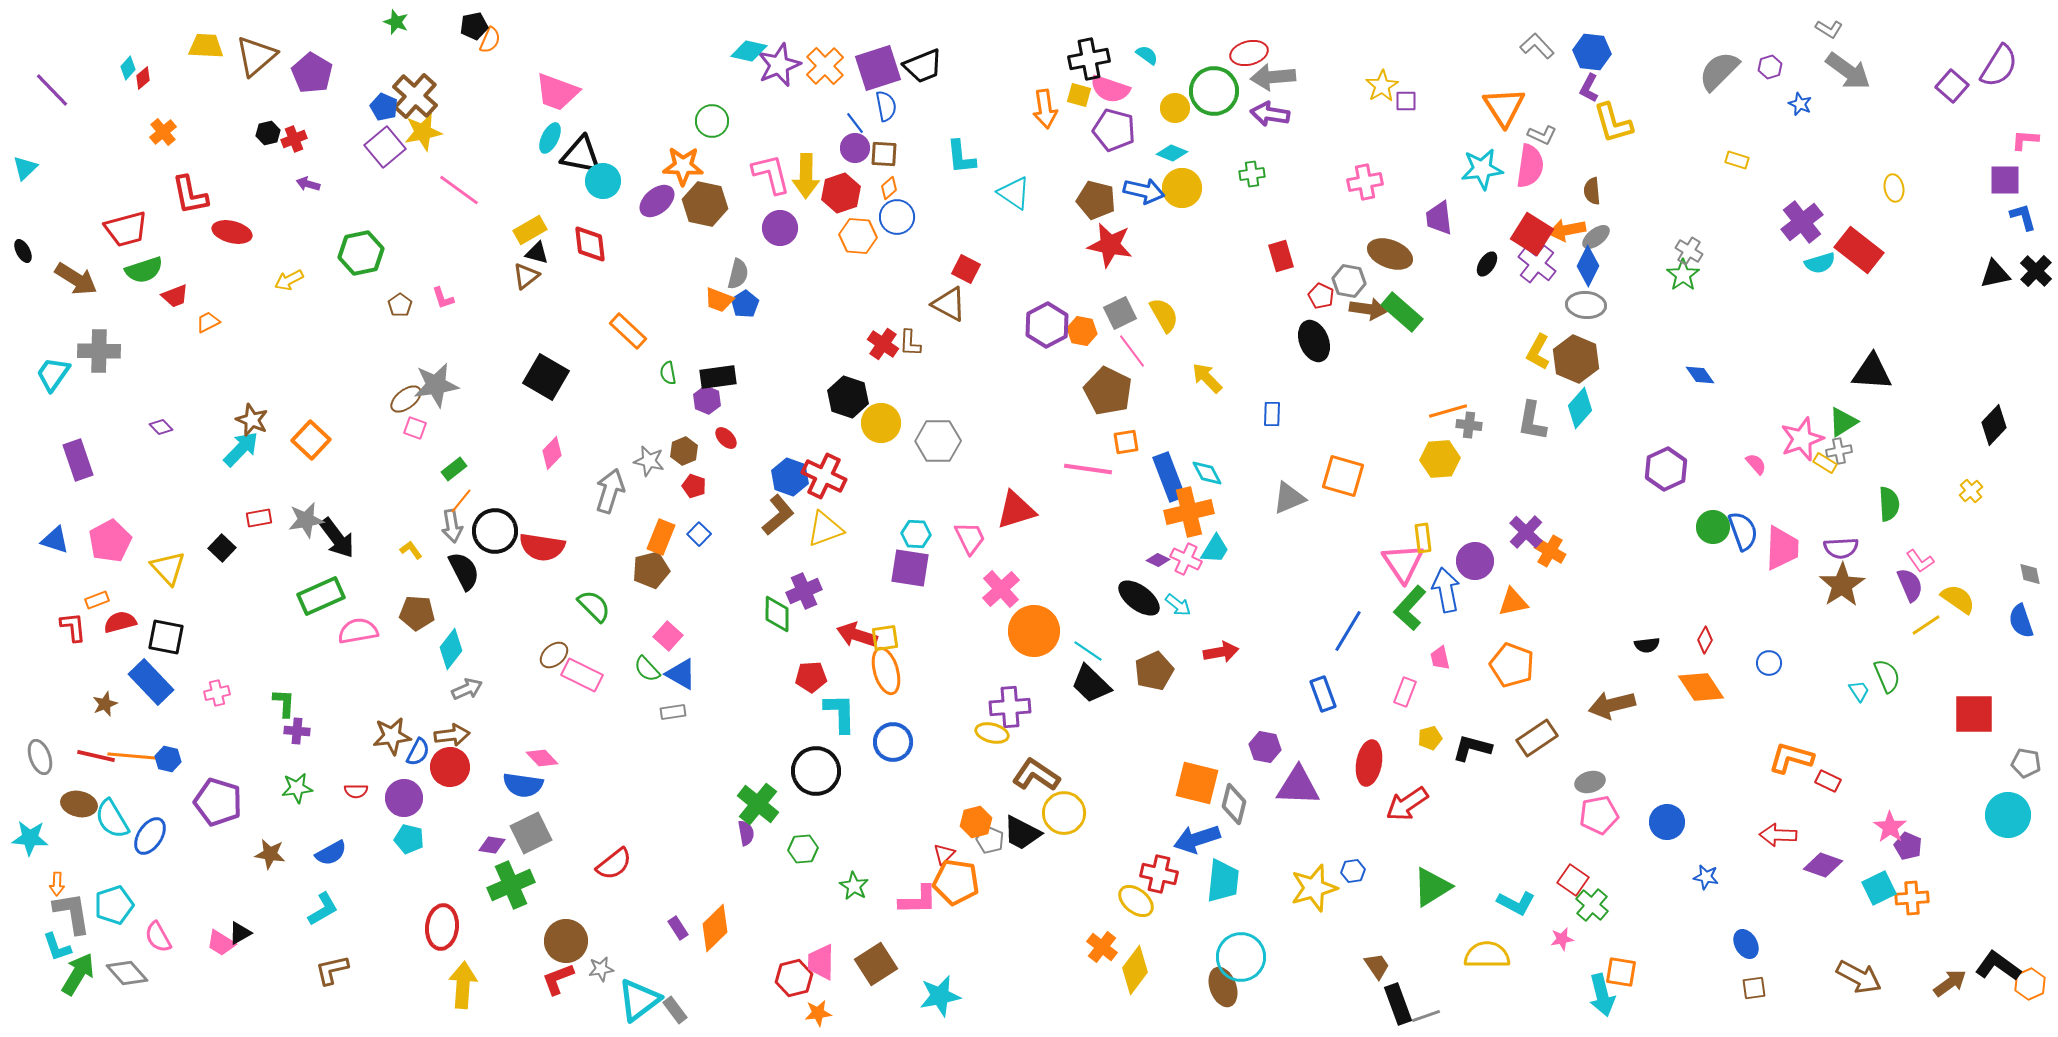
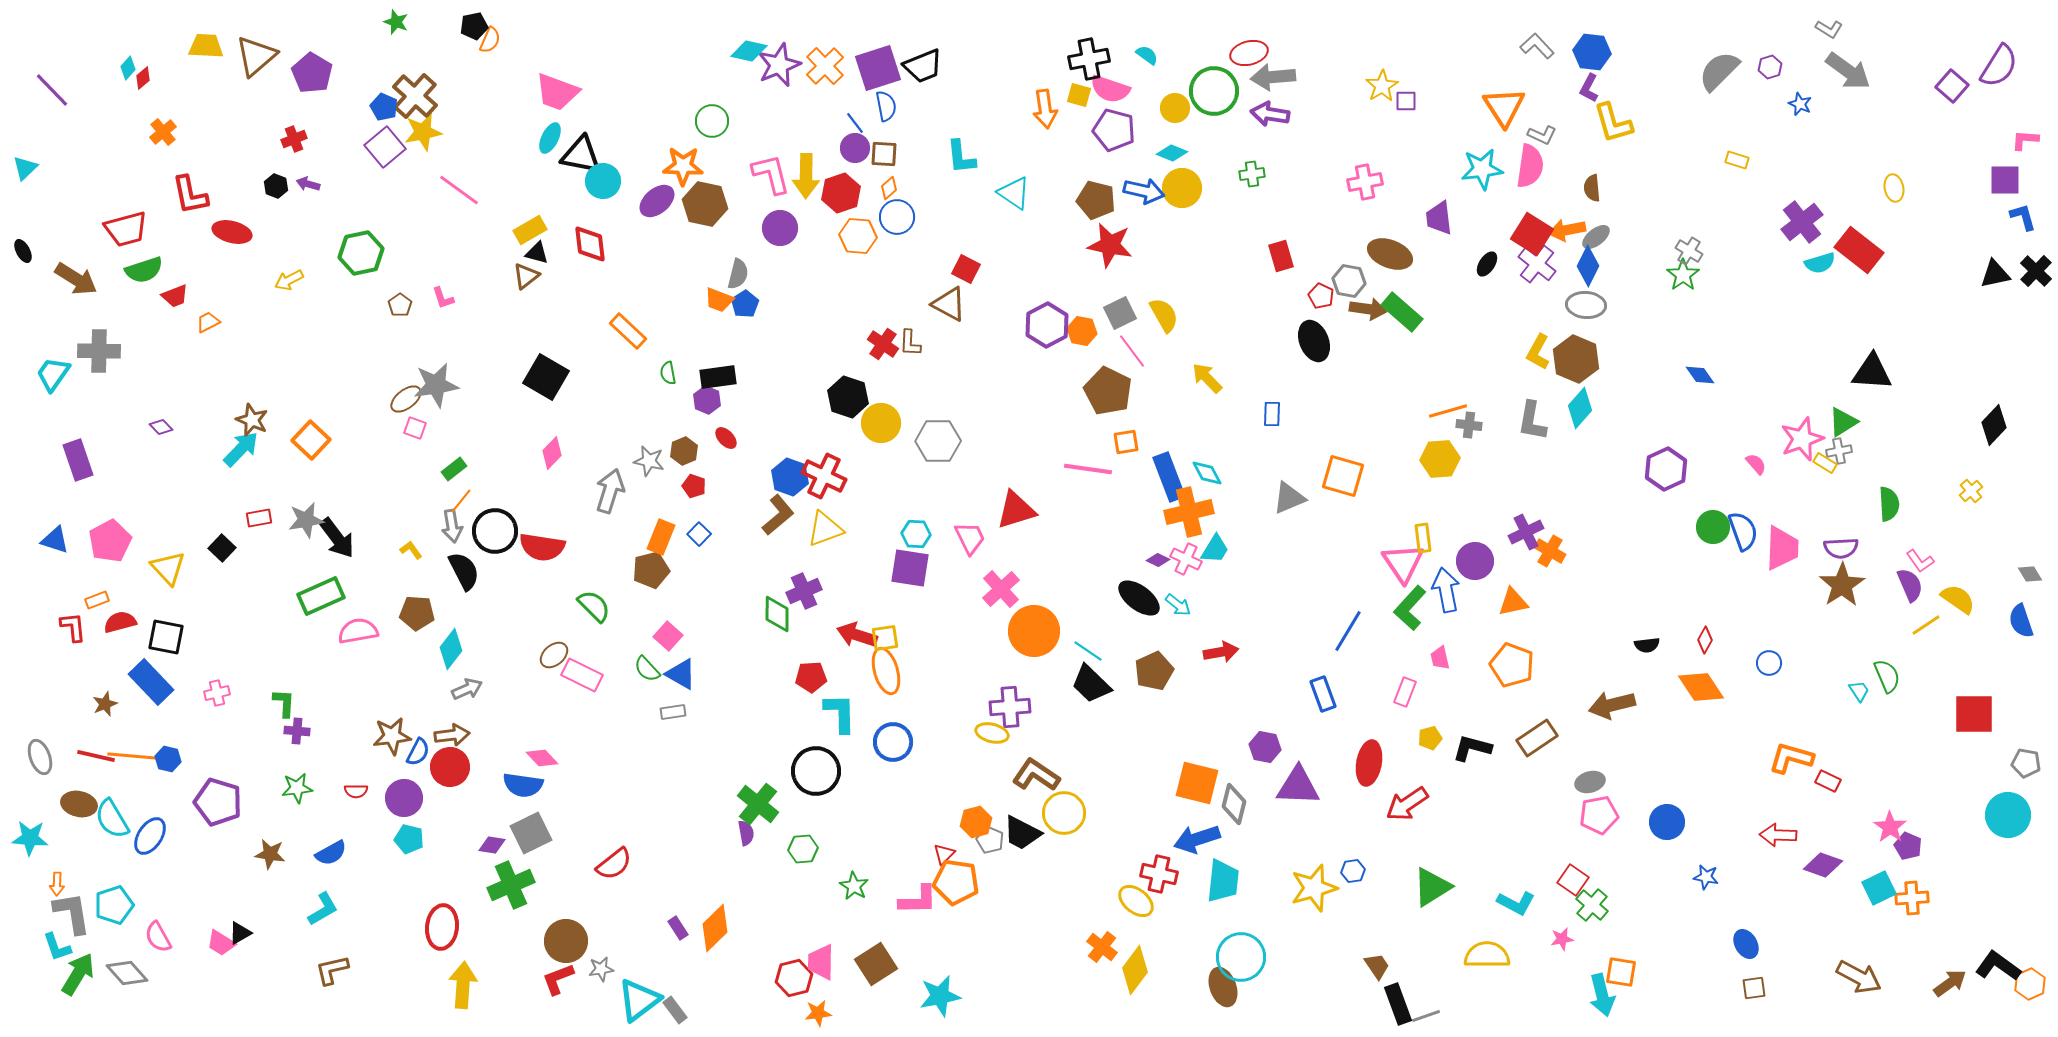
black hexagon at (268, 133): moved 8 px right, 53 px down; rotated 25 degrees counterclockwise
brown semicircle at (1592, 191): moved 3 px up
purple cross at (1526, 532): rotated 20 degrees clockwise
gray diamond at (2030, 574): rotated 20 degrees counterclockwise
